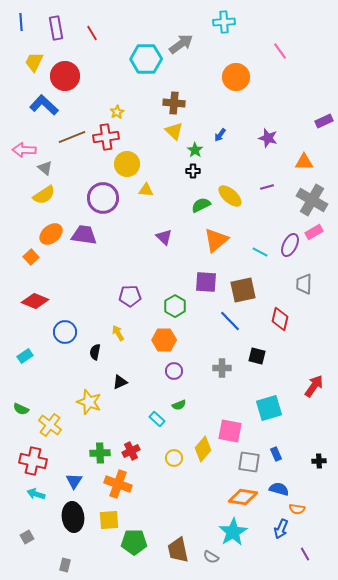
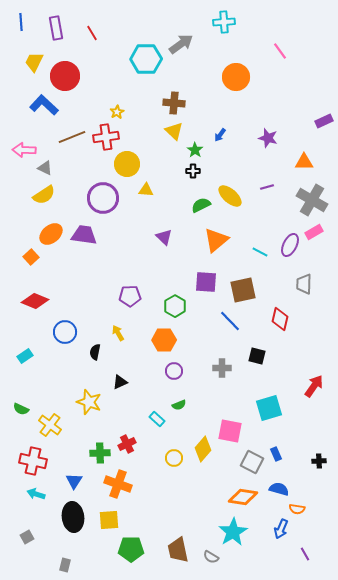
gray triangle at (45, 168): rotated 14 degrees counterclockwise
red cross at (131, 451): moved 4 px left, 7 px up
gray square at (249, 462): moved 3 px right; rotated 20 degrees clockwise
green pentagon at (134, 542): moved 3 px left, 7 px down
